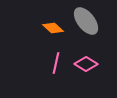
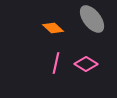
gray ellipse: moved 6 px right, 2 px up
